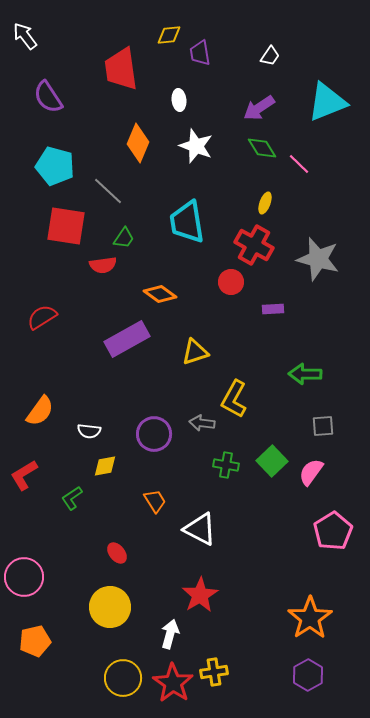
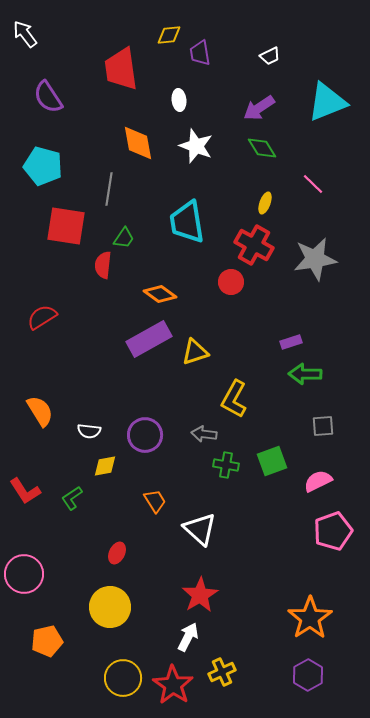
white arrow at (25, 36): moved 2 px up
white trapezoid at (270, 56): rotated 30 degrees clockwise
orange diamond at (138, 143): rotated 33 degrees counterclockwise
pink line at (299, 164): moved 14 px right, 20 px down
cyan pentagon at (55, 166): moved 12 px left
gray line at (108, 191): moved 1 px right, 2 px up; rotated 56 degrees clockwise
gray star at (318, 259): moved 3 px left; rotated 24 degrees counterclockwise
red semicircle at (103, 265): rotated 104 degrees clockwise
purple rectangle at (273, 309): moved 18 px right, 33 px down; rotated 15 degrees counterclockwise
purple rectangle at (127, 339): moved 22 px right
orange semicircle at (40, 411): rotated 68 degrees counterclockwise
gray arrow at (202, 423): moved 2 px right, 11 px down
purple circle at (154, 434): moved 9 px left, 1 px down
green square at (272, 461): rotated 24 degrees clockwise
pink semicircle at (311, 472): moved 7 px right, 9 px down; rotated 28 degrees clockwise
red L-shape at (24, 475): moved 1 px right, 16 px down; rotated 92 degrees counterclockwise
white triangle at (200, 529): rotated 15 degrees clockwise
pink pentagon at (333, 531): rotated 12 degrees clockwise
red ellipse at (117, 553): rotated 65 degrees clockwise
pink circle at (24, 577): moved 3 px up
white arrow at (170, 634): moved 18 px right, 3 px down; rotated 12 degrees clockwise
orange pentagon at (35, 641): moved 12 px right
yellow cross at (214, 672): moved 8 px right; rotated 16 degrees counterclockwise
red star at (173, 683): moved 2 px down
